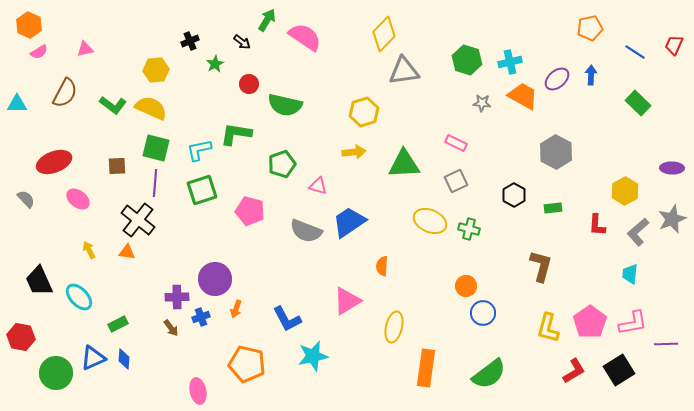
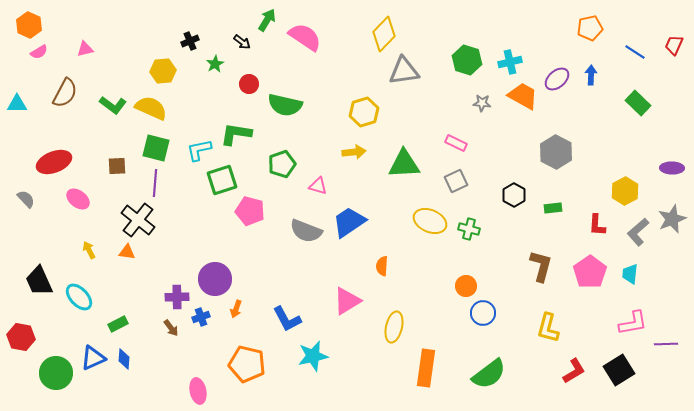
yellow hexagon at (156, 70): moved 7 px right, 1 px down
green square at (202, 190): moved 20 px right, 10 px up
pink pentagon at (590, 322): moved 50 px up
